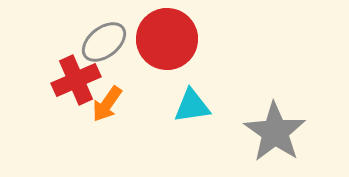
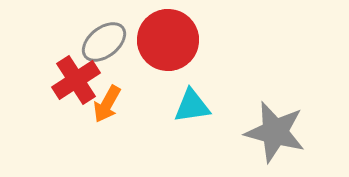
red circle: moved 1 px right, 1 px down
red cross: rotated 9 degrees counterclockwise
orange arrow: rotated 6 degrees counterclockwise
gray star: rotated 20 degrees counterclockwise
